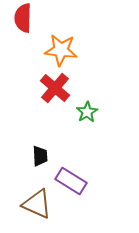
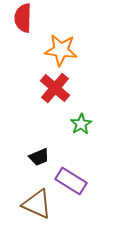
green star: moved 6 px left, 12 px down
black trapezoid: moved 1 px left, 1 px down; rotated 70 degrees clockwise
